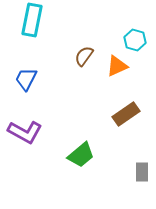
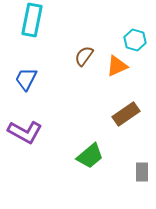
green trapezoid: moved 9 px right, 1 px down
